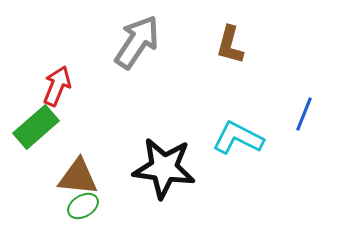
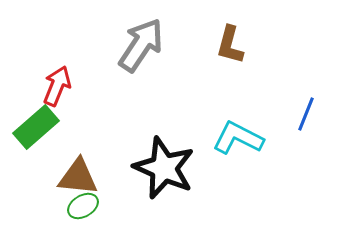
gray arrow: moved 4 px right, 3 px down
blue line: moved 2 px right
black star: rotated 16 degrees clockwise
